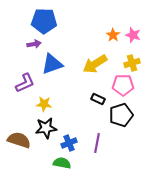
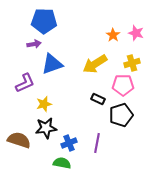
pink star: moved 3 px right, 2 px up
yellow star: rotated 21 degrees counterclockwise
